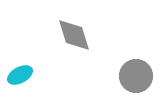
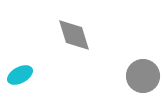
gray circle: moved 7 px right
